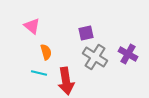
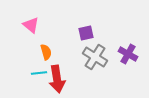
pink triangle: moved 1 px left, 1 px up
cyan line: rotated 21 degrees counterclockwise
red arrow: moved 9 px left, 2 px up
